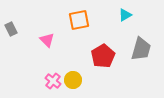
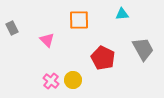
cyan triangle: moved 3 px left, 1 px up; rotated 24 degrees clockwise
orange square: rotated 10 degrees clockwise
gray rectangle: moved 1 px right, 1 px up
gray trapezoid: moved 2 px right; rotated 45 degrees counterclockwise
red pentagon: moved 2 px down; rotated 15 degrees counterclockwise
pink cross: moved 2 px left
